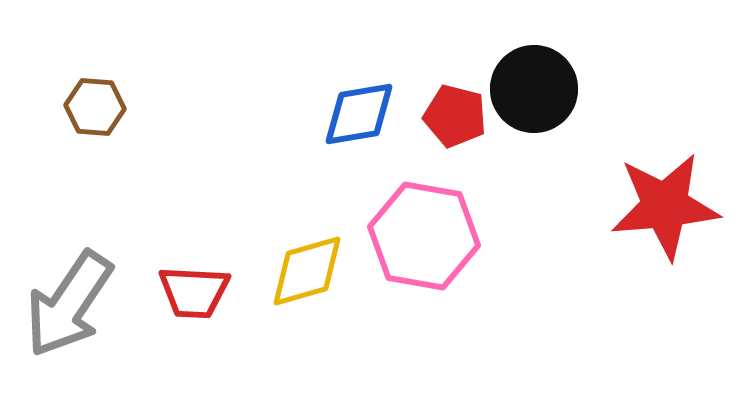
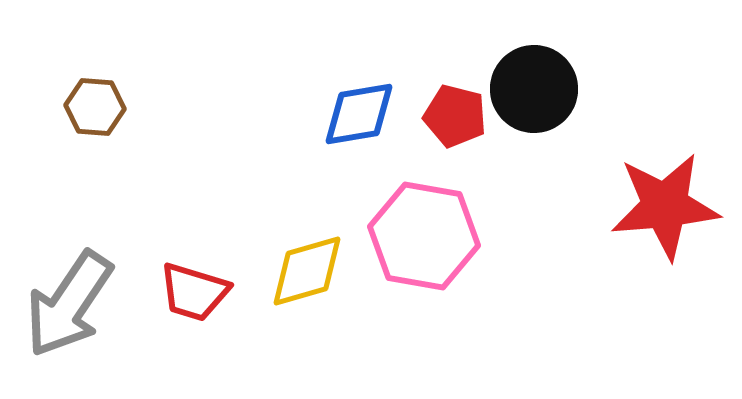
red trapezoid: rotated 14 degrees clockwise
